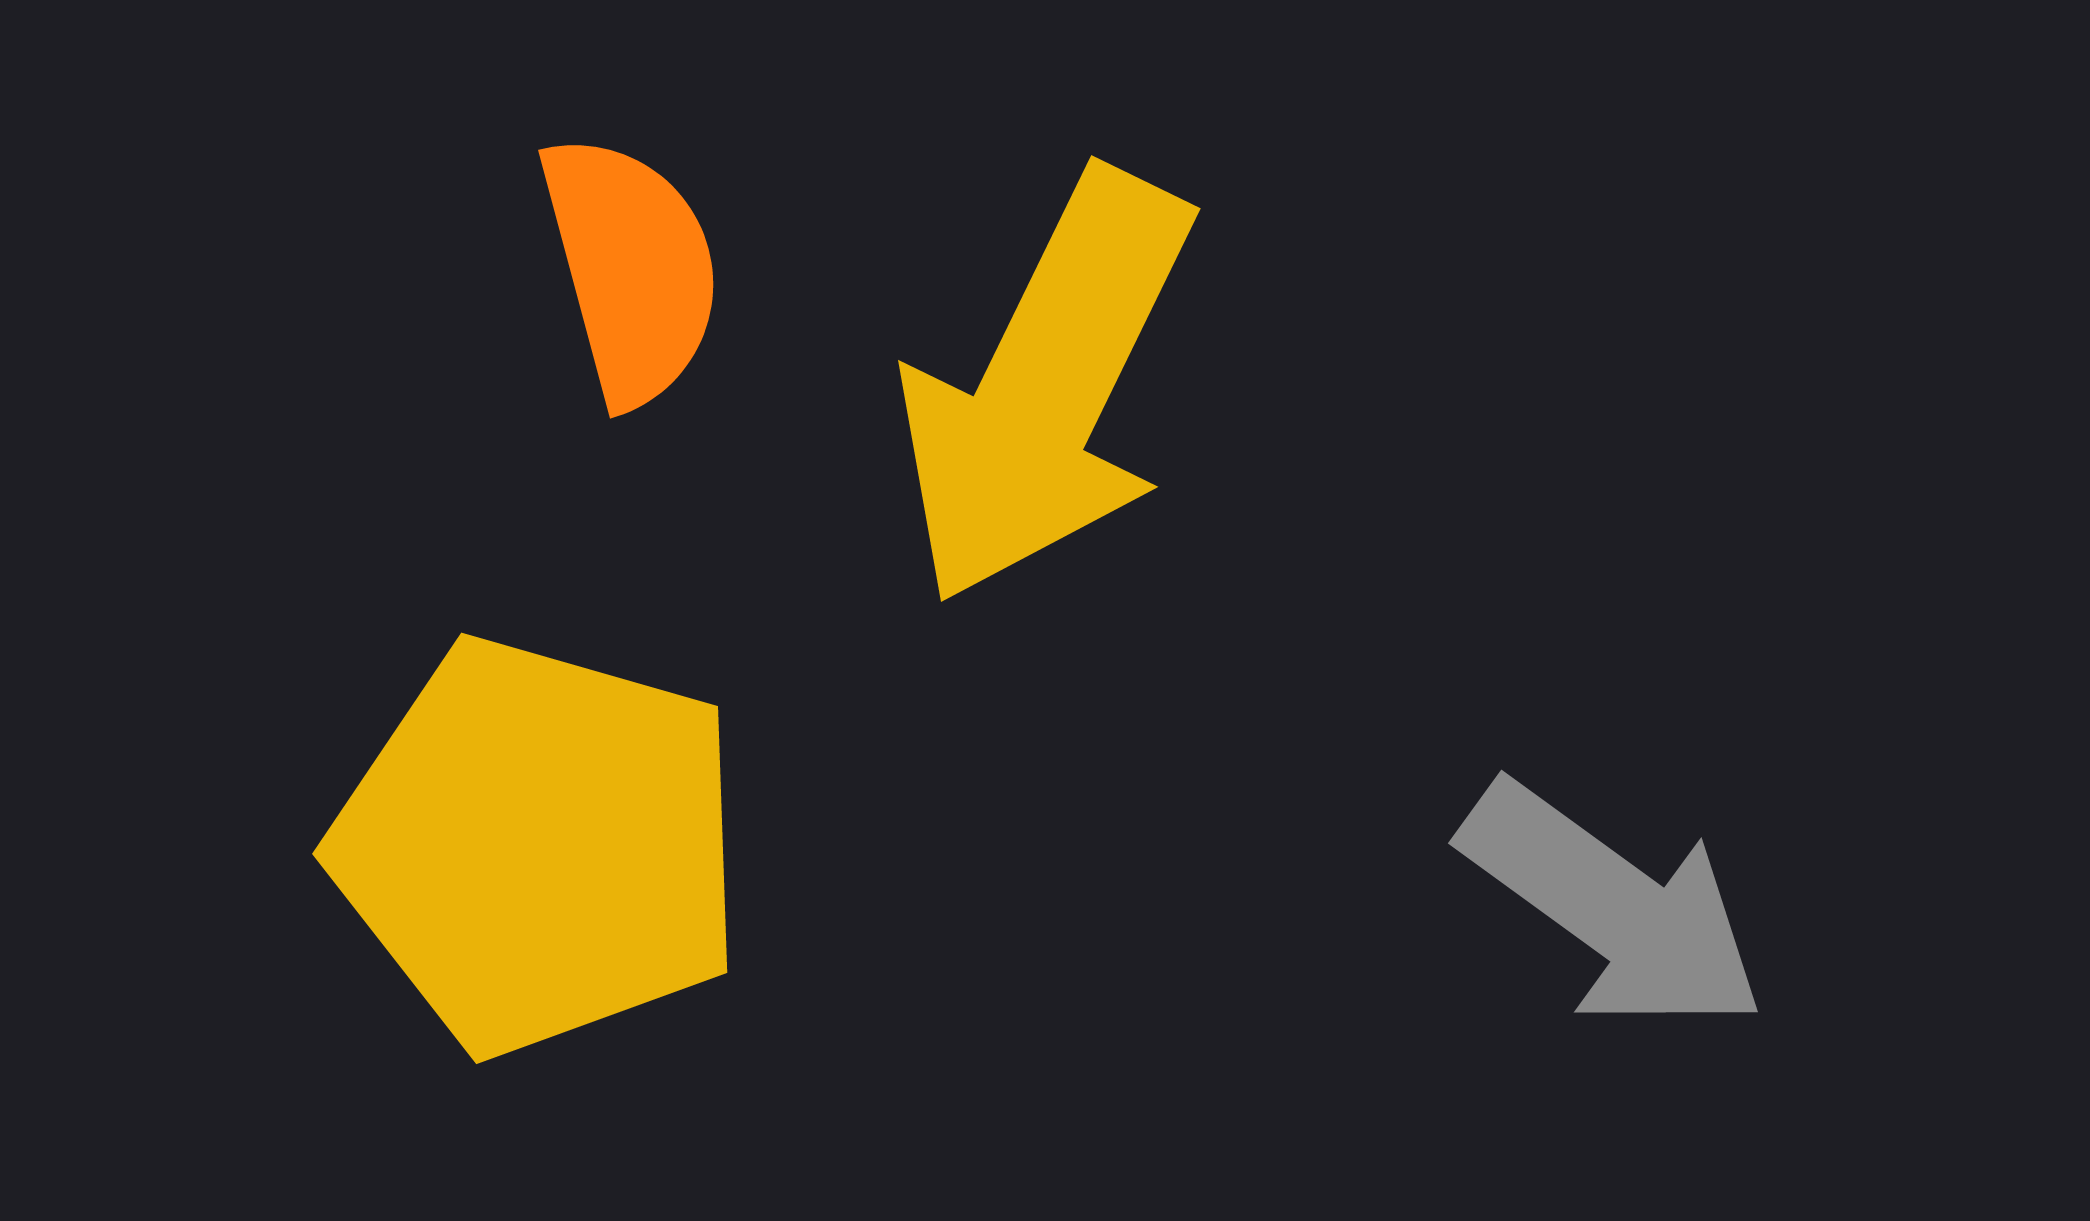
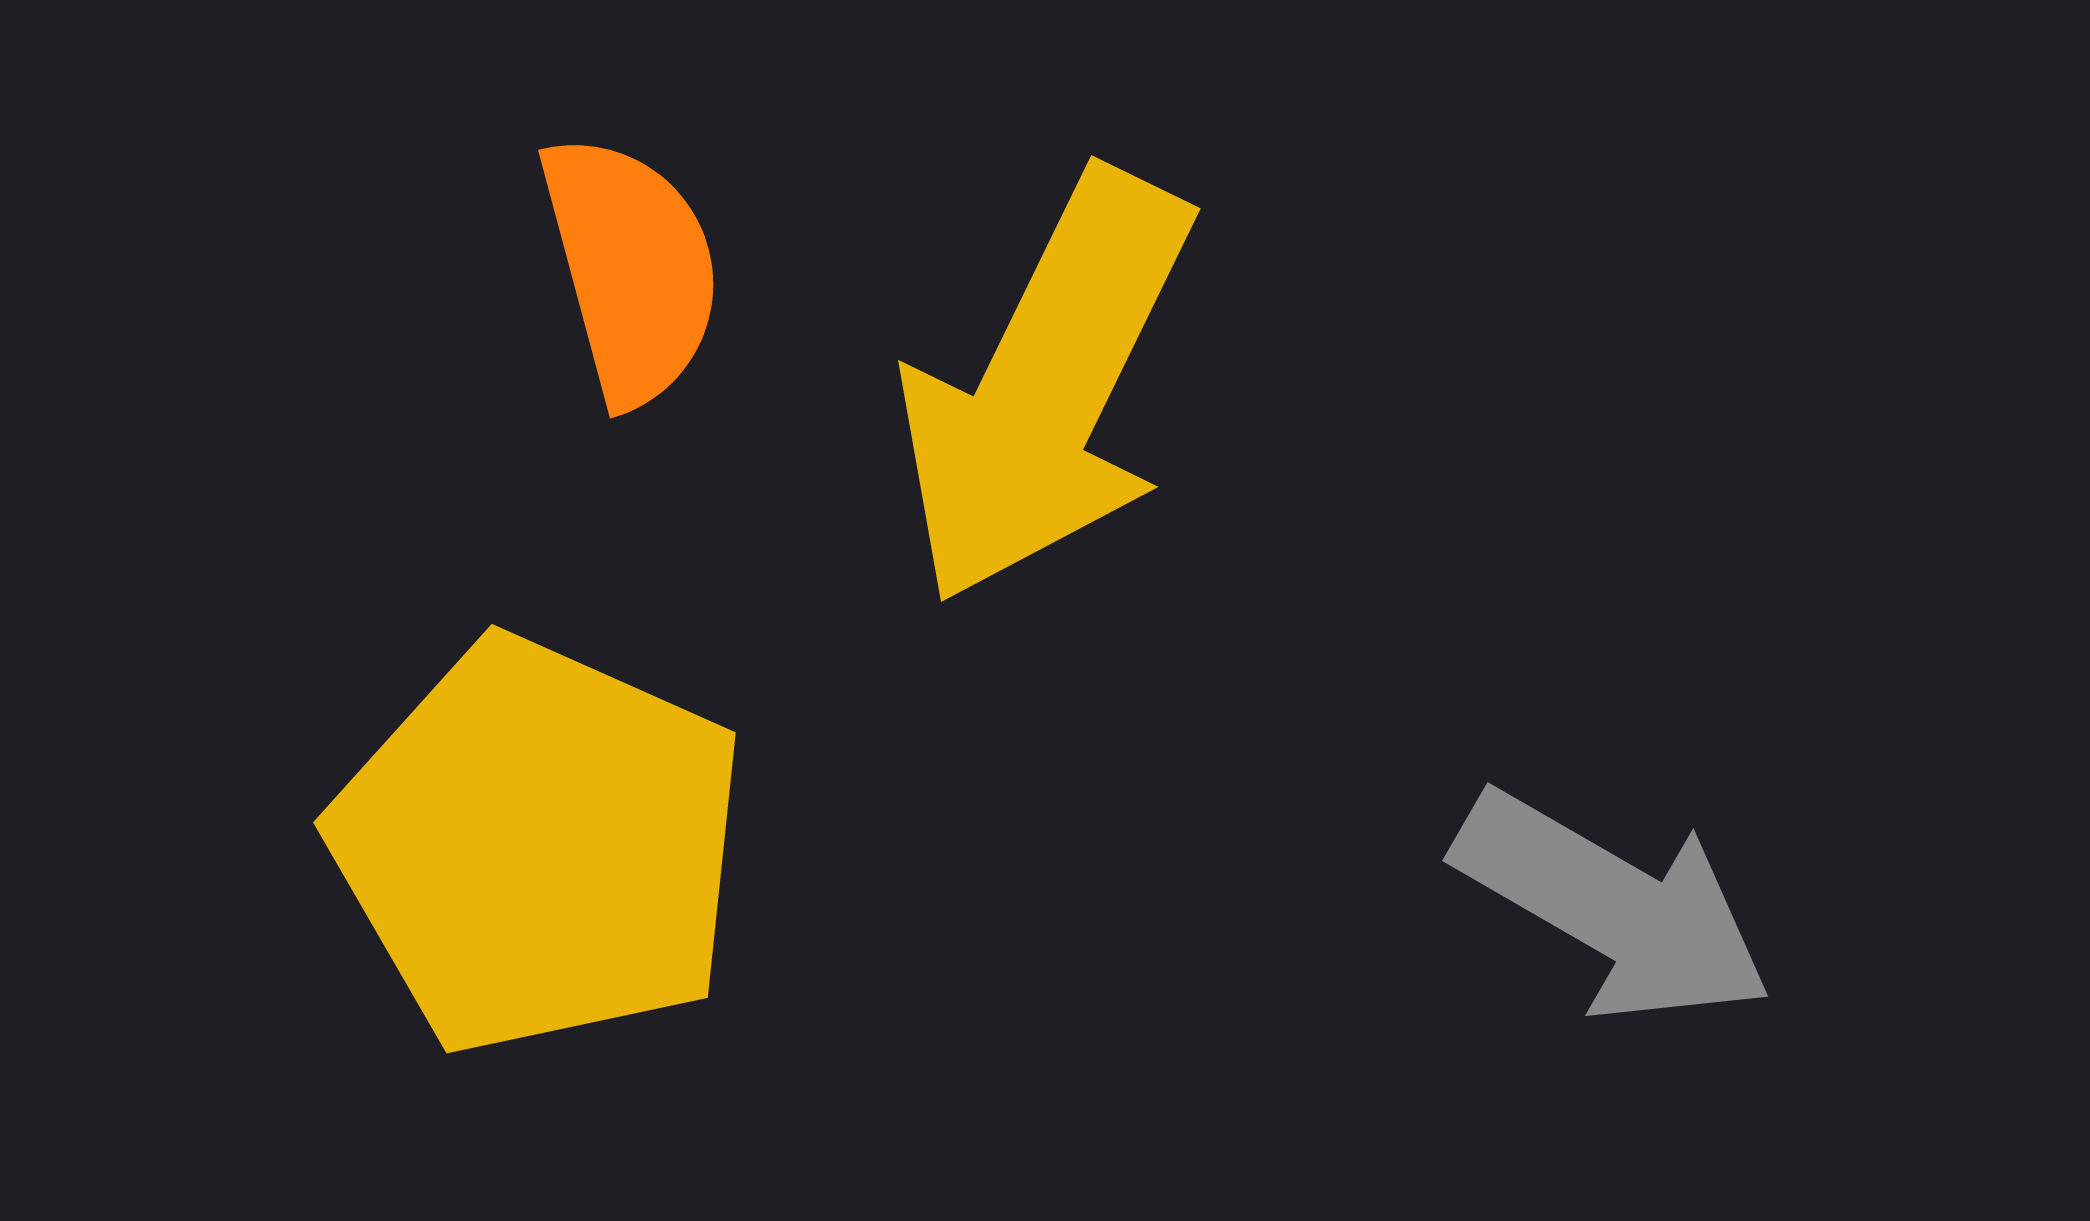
yellow pentagon: rotated 8 degrees clockwise
gray arrow: rotated 6 degrees counterclockwise
